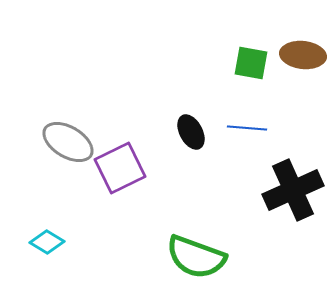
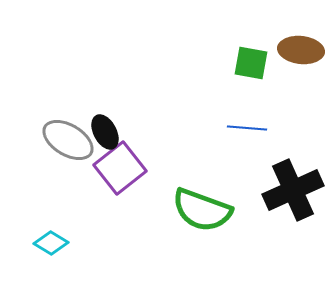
brown ellipse: moved 2 px left, 5 px up
black ellipse: moved 86 px left
gray ellipse: moved 2 px up
purple square: rotated 12 degrees counterclockwise
cyan diamond: moved 4 px right, 1 px down
green semicircle: moved 6 px right, 47 px up
